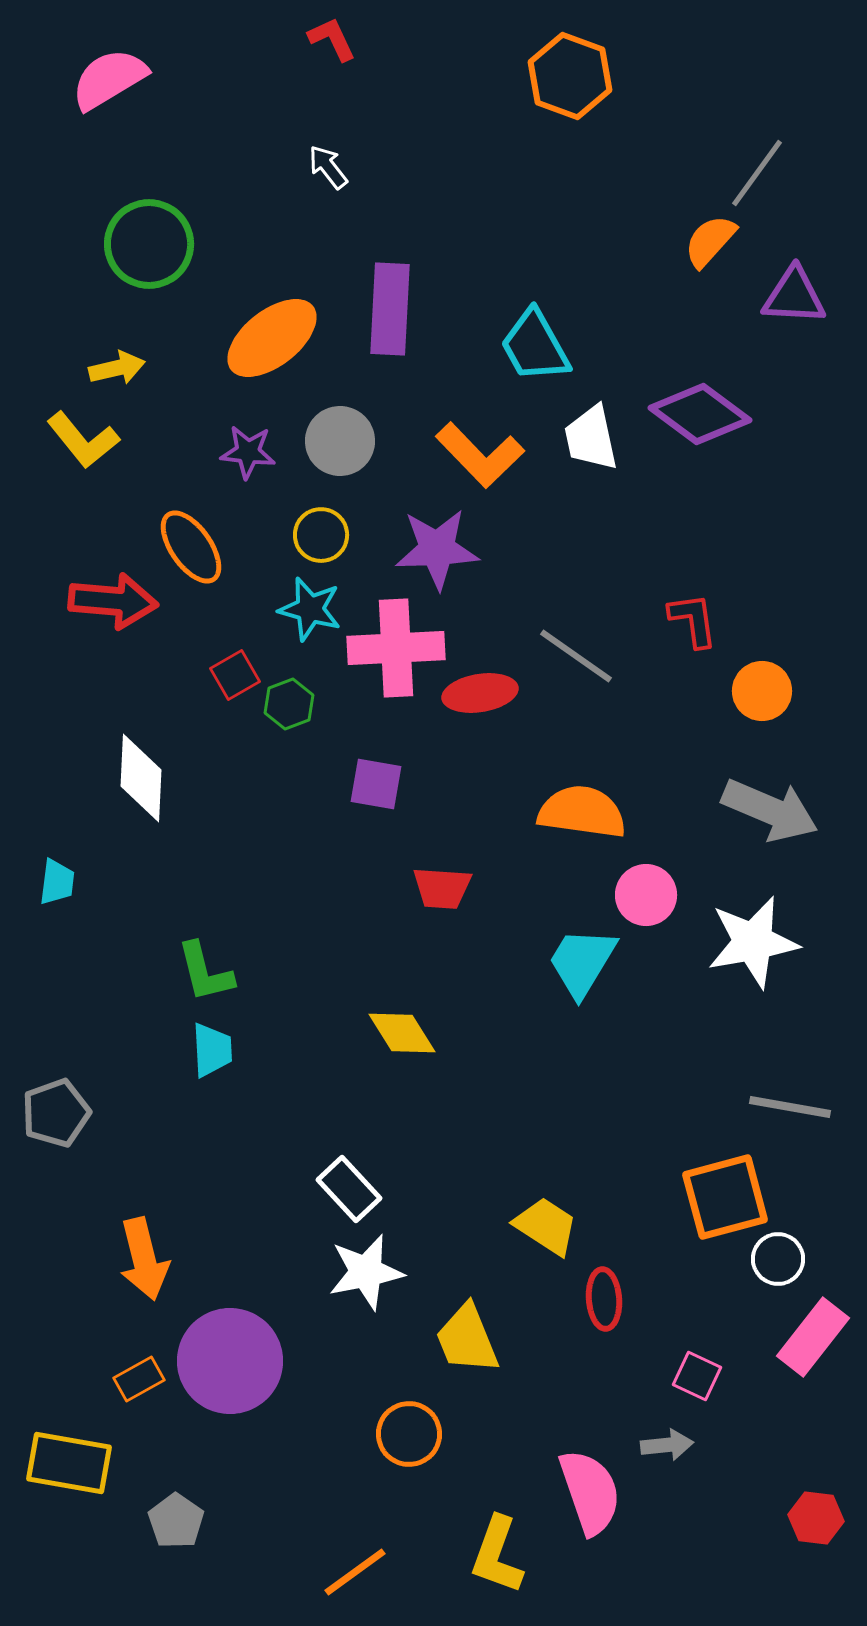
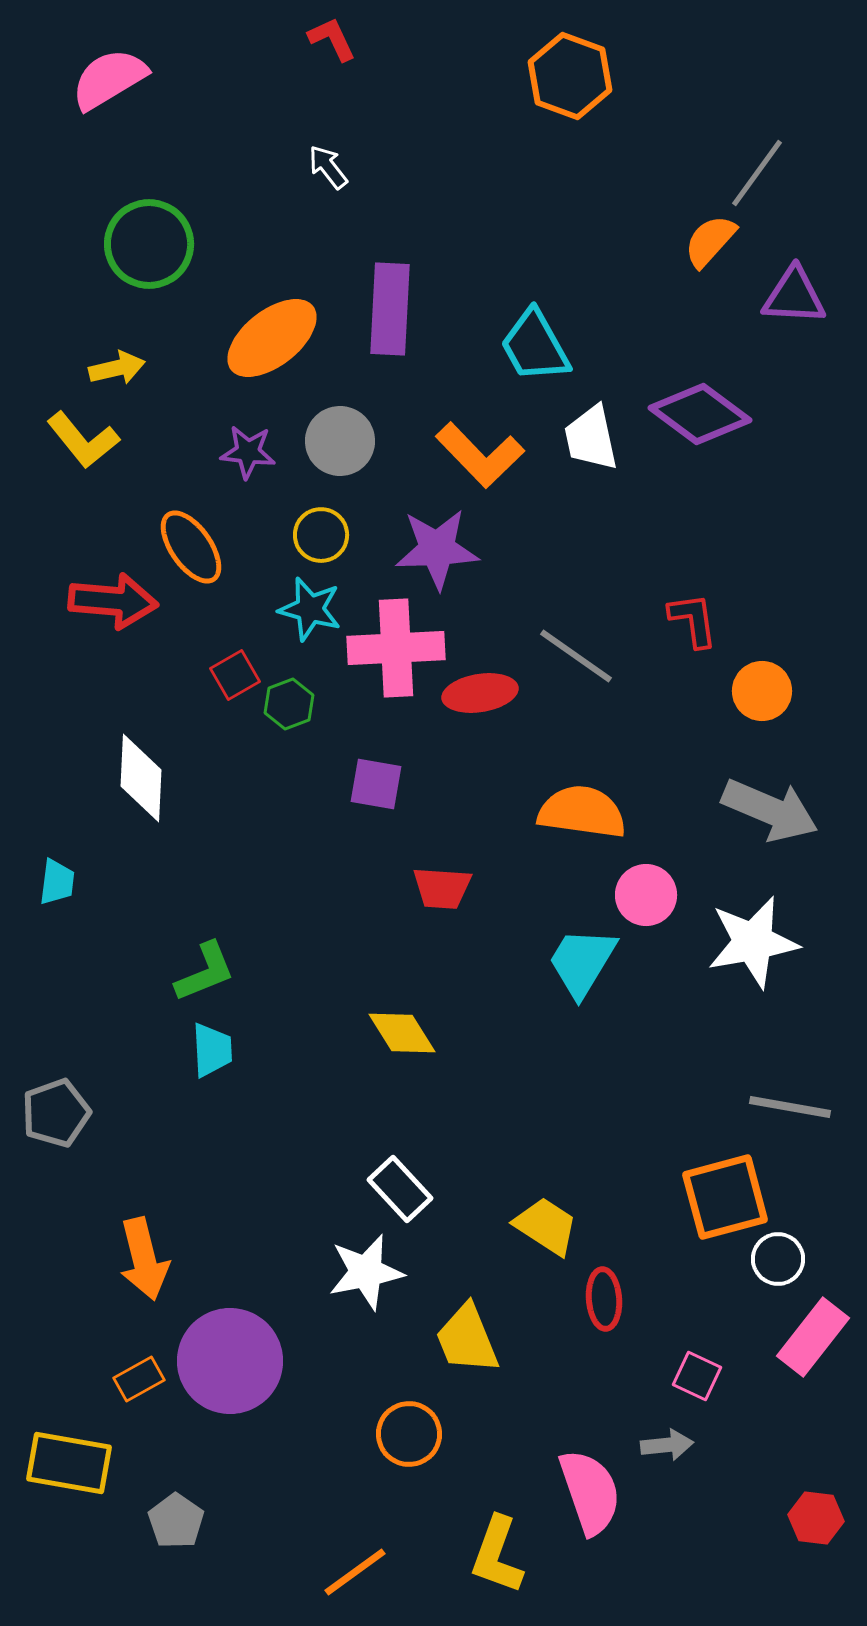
green L-shape at (205, 972): rotated 98 degrees counterclockwise
white rectangle at (349, 1189): moved 51 px right
